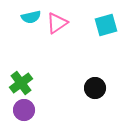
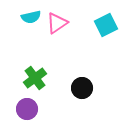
cyan square: rotated 10 degrees counterclockwise
green cross: moved 14 px right, 5 px up
black circle: moved 13 px left
purple circle: moved 3 px right, 1 px up
